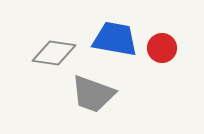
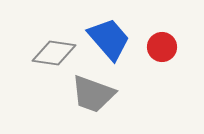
blue trapezoid: moved 6 px left; rotated 39 degrees clockwise
red circle: moved 1 px up
